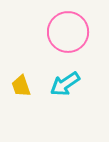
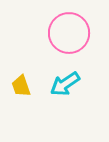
pink circle: moved 1 px right, 1 px down
